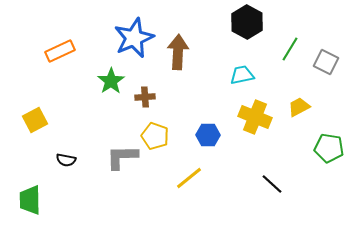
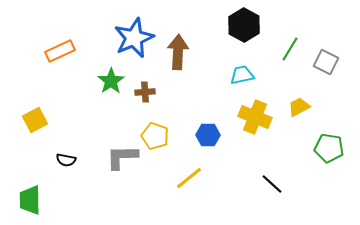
black hexagon: moved 3 px left, 3 px down
brown cross: moved 5 px up
